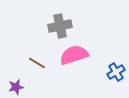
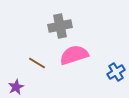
purple star: rotated 14 degrees counterclockwise
